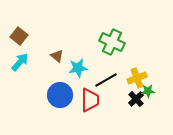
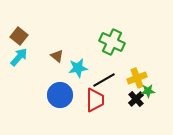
cyan arrow: moved 1 px left, 5 px up
black line: moved 2 px left
red trapezoid: moved 5 px right
